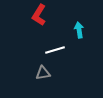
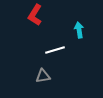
red L-shape: moved 4 px left
gray triangle: moved 3 px down
